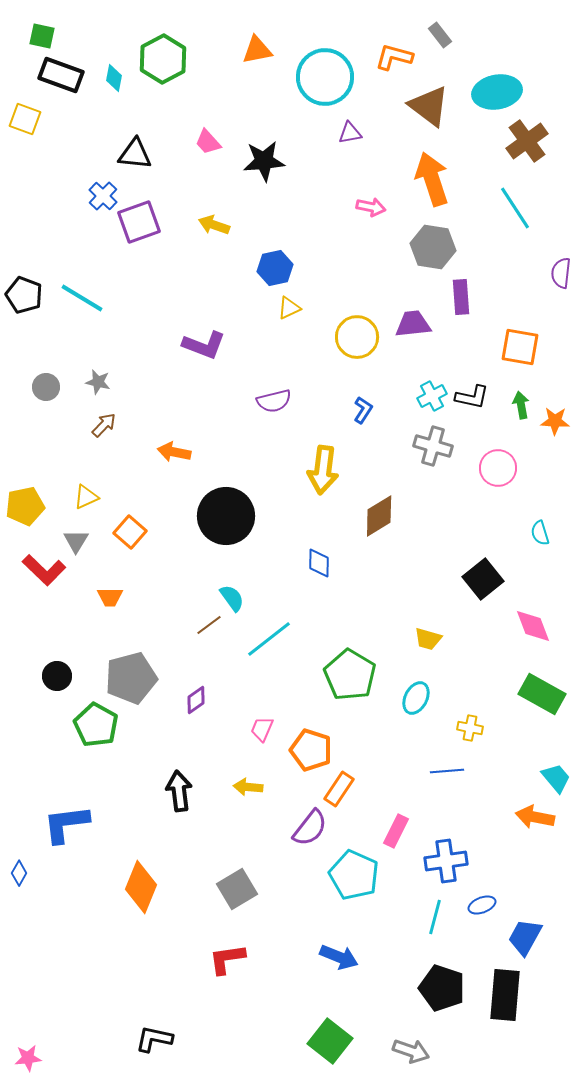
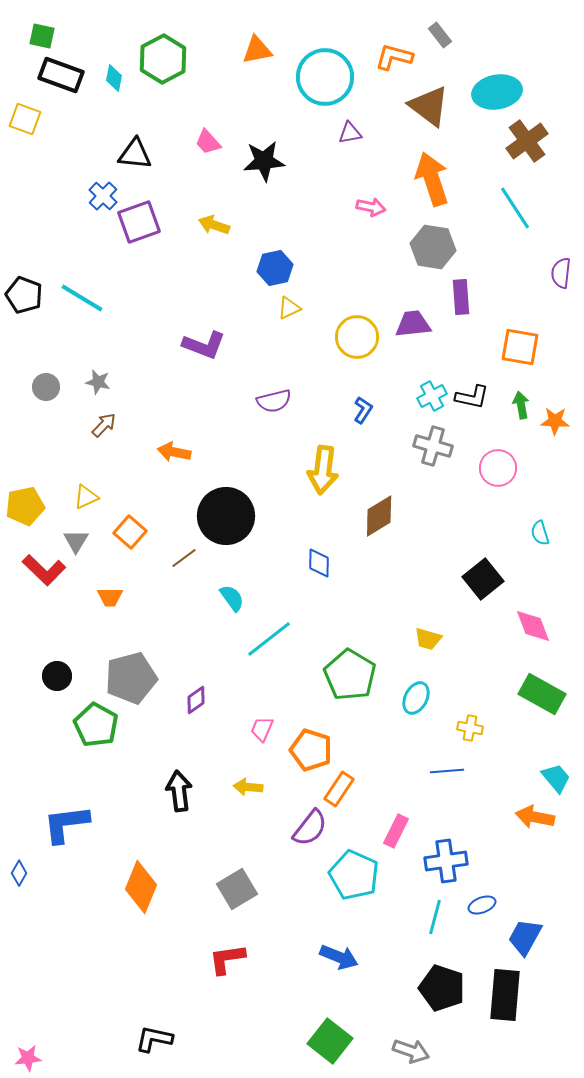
brown line at (209, 625): moved 25 px left, 67 px up
